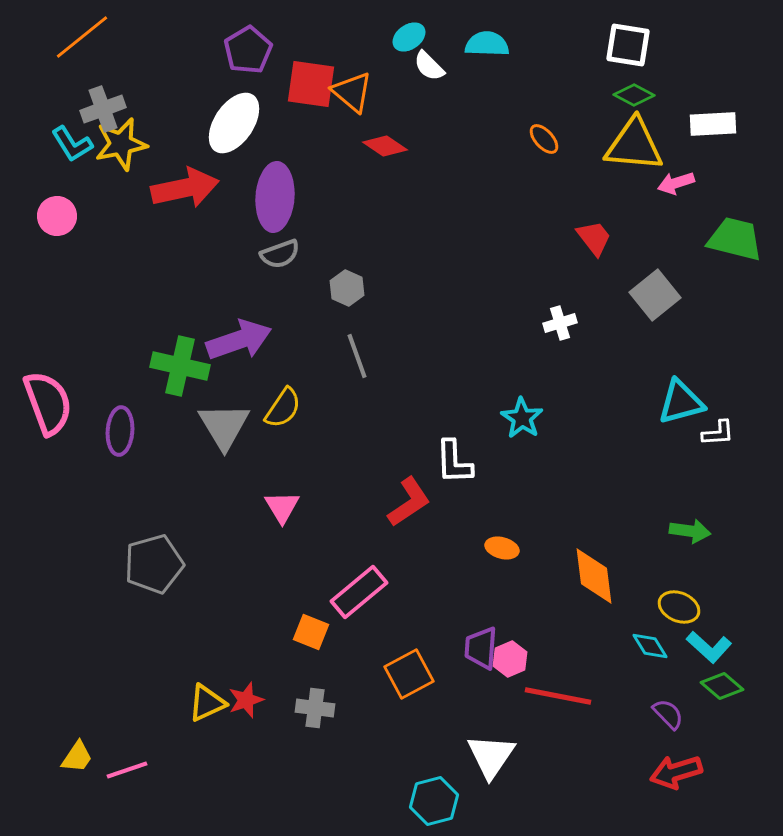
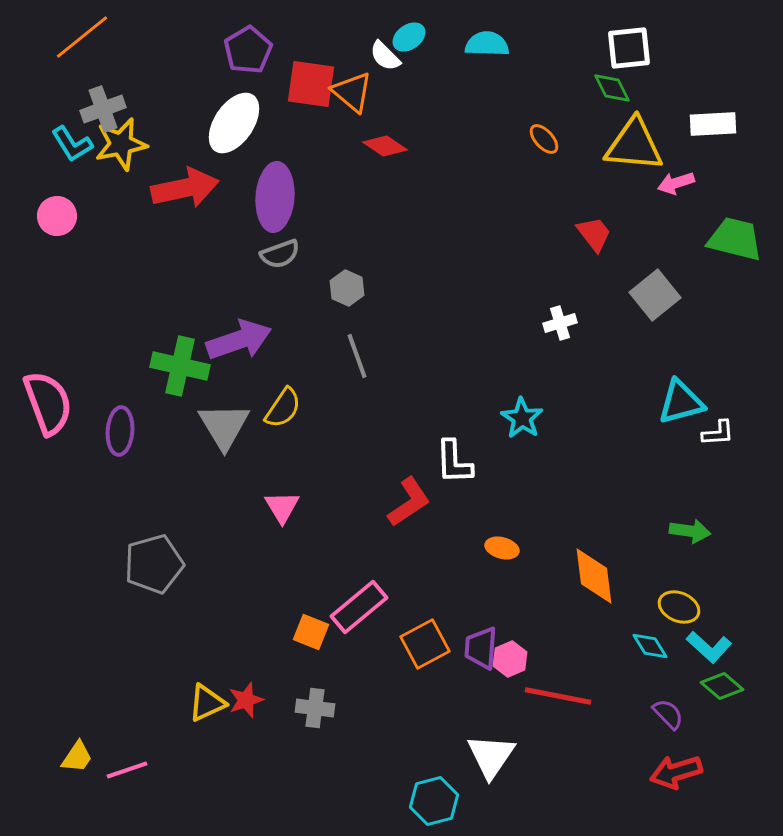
white square at (628, 45): moved 1 px right, 3 px down; rotated 15 degrees counterclockwise
white semicircle at (429, 66): moved 44 px left, 10 px up
green diamond at (634, 95): moved 22 px left, 7 px up; rotated 36 degrees clockwise
red trapezoid at (594, 238): moved 4 px up
pink rectangle at (359, 592): moved 15 px down
orange square at (409, 674): moved 16 px right, 30 px up
